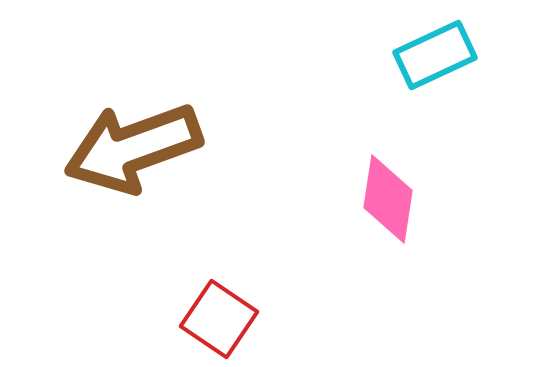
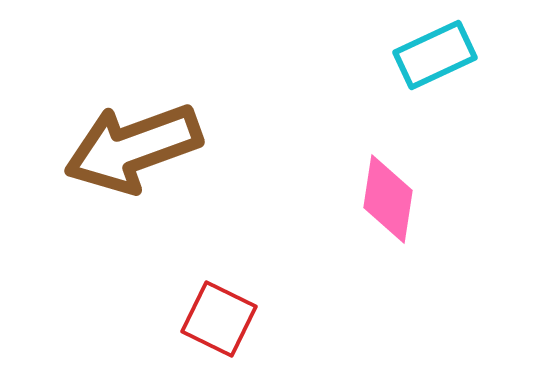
red square: rotated 8 degrees counterclockwise
